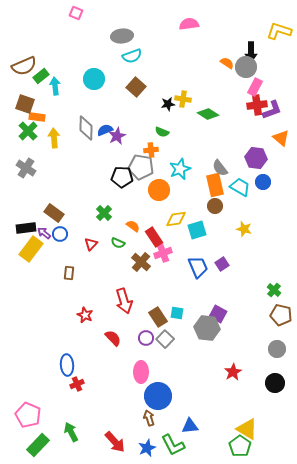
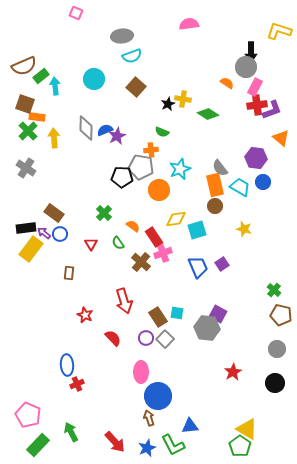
orange semicircle at (227, 63): moved 20 px down
black star at (168, 104): rotated 16 degrees counterclockwise
green semicircle at (118, 243): rotated 32 degrees clockwise
red triangle at (91, 244): rotated 16 degrees counterclockwise
